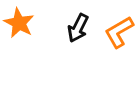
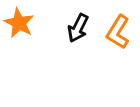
orange L-shape: moved 1 px left; rotated 28 degrees counterclockwise
